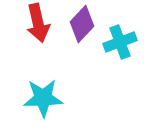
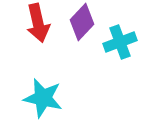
purple diamond: moved 2 px up
cyan star: rotated 15 degrees clockwise
